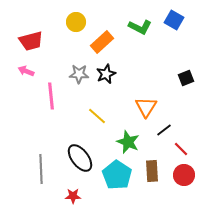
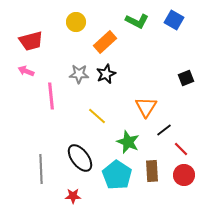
green L-shape: moved 3 px left, 6 px up
orange rectangle: moved 3 px right
